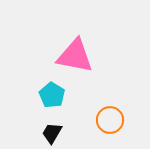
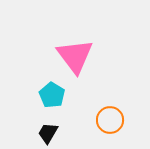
pink triangle: rotated 42 degrees clockwise
black trapezoid: moved 4 px left
